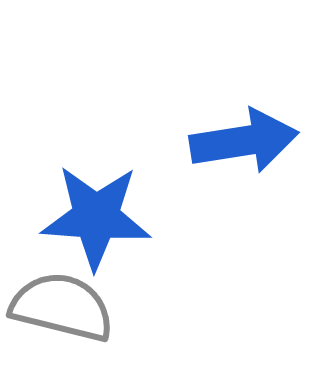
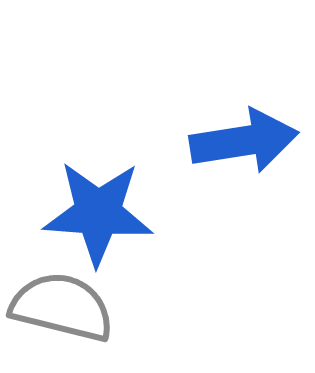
blue star: moved 2 px right, 4 px up
